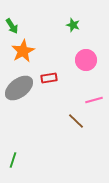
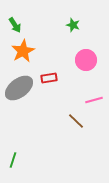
green arrow: moved 3 px right, 1 px up
